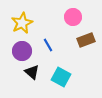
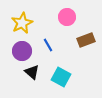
pink circle: moved 6 px left
